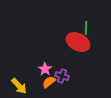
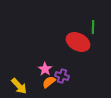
green line: moved 7 px right, 1 px up
